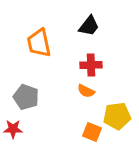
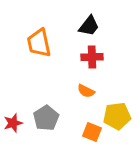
red cross: moved 1 px right, 8 px up
gray pentagon: moved 20 px right, 21 px down; rotated 20 degrees clockwise
red star: moved 6 px up; rotated 18 degrees counterclockwise
